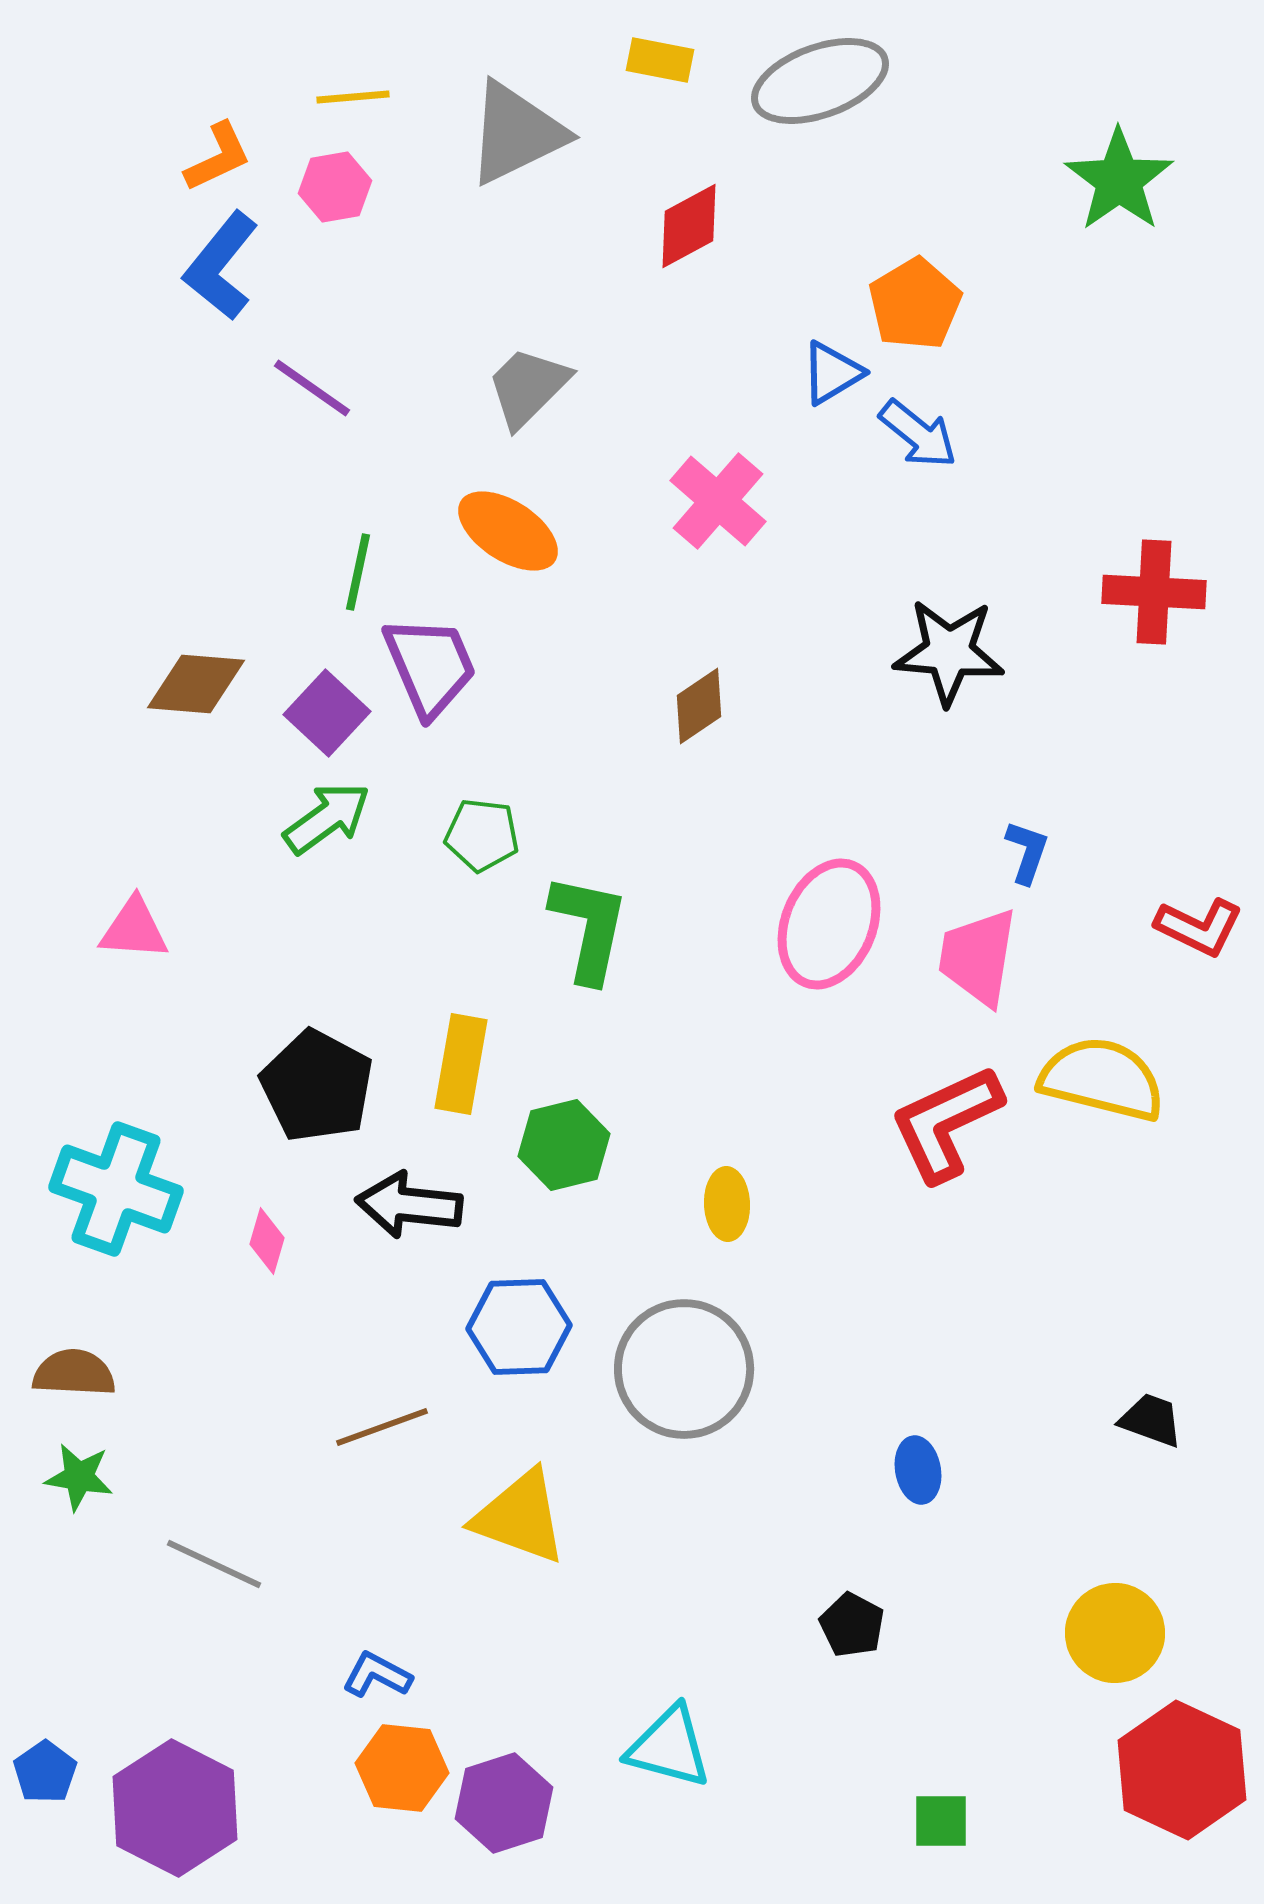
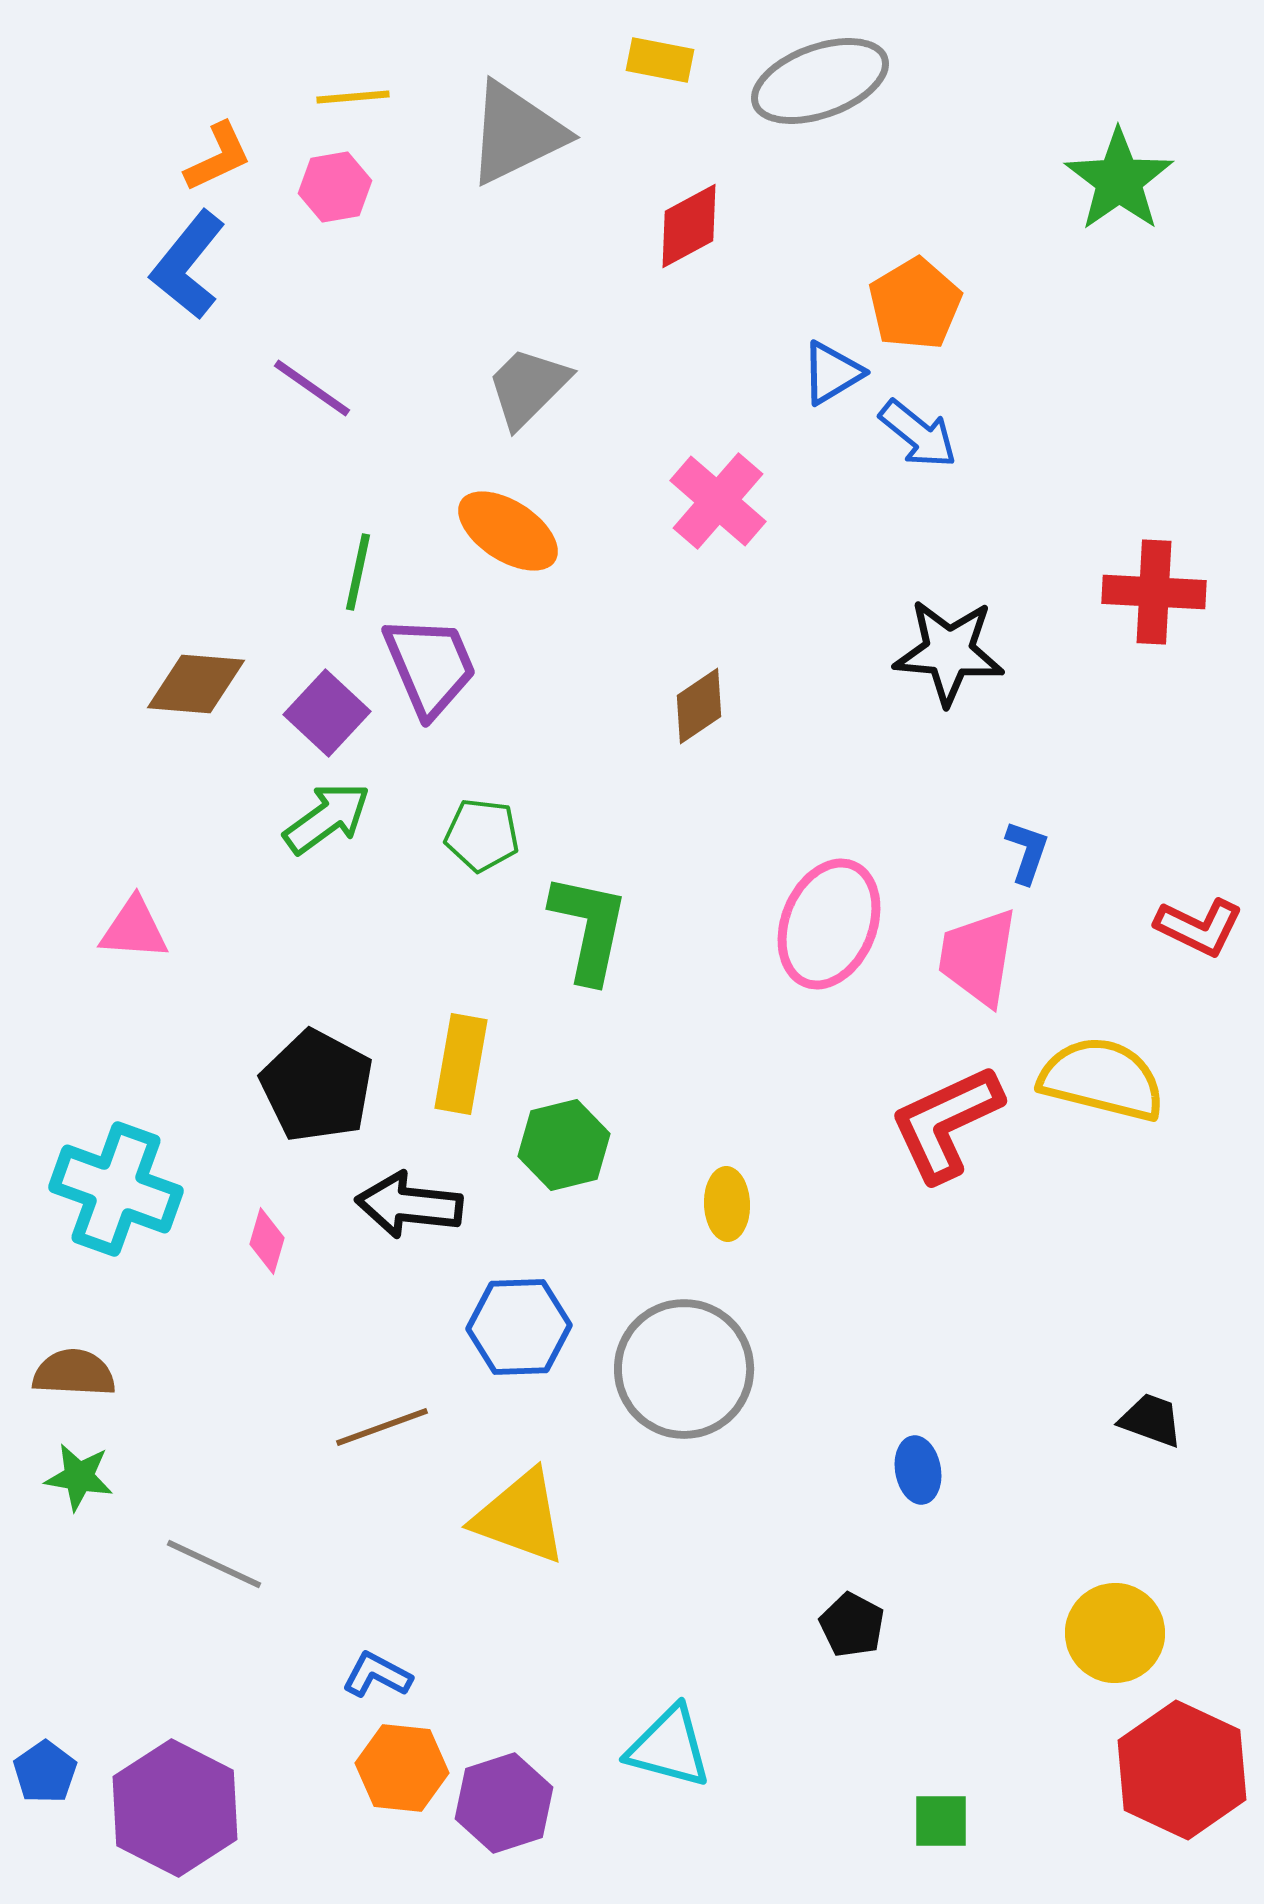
blue L-shape at (221, 266): moved 33 px left, 1 px up
